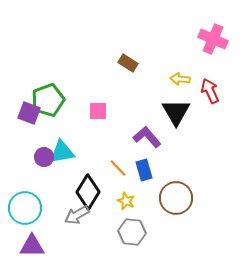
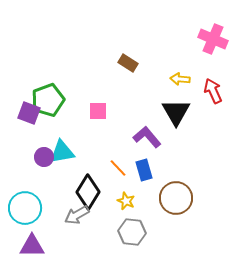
red arrow: moved 3 px right
